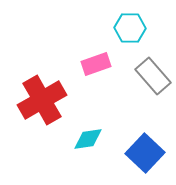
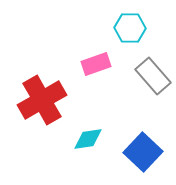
blue square: moved 2 px left, 1 px up
